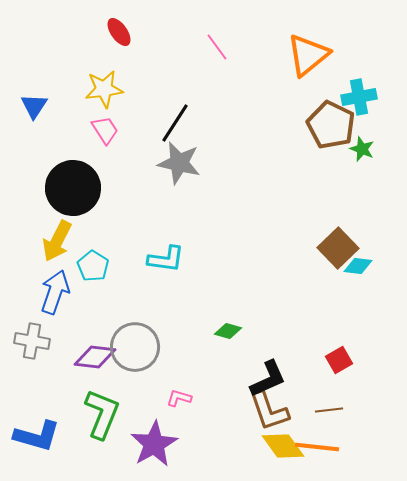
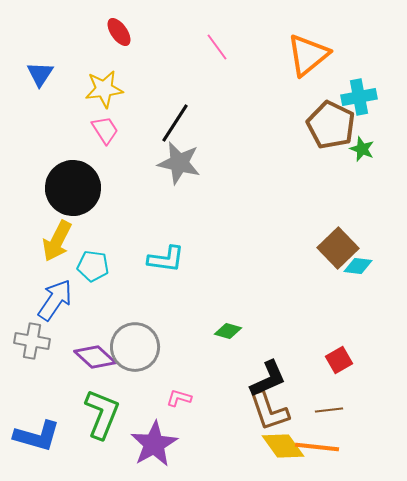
blue triangle: moved 6 px right, 32 px up
cyan pentagon: rotated 24 degrees counterclockwise
blue arrow: moved 8 px down; rotated 15 degrees clockwise
purple diamond: rotated 36 degrees clockwise
